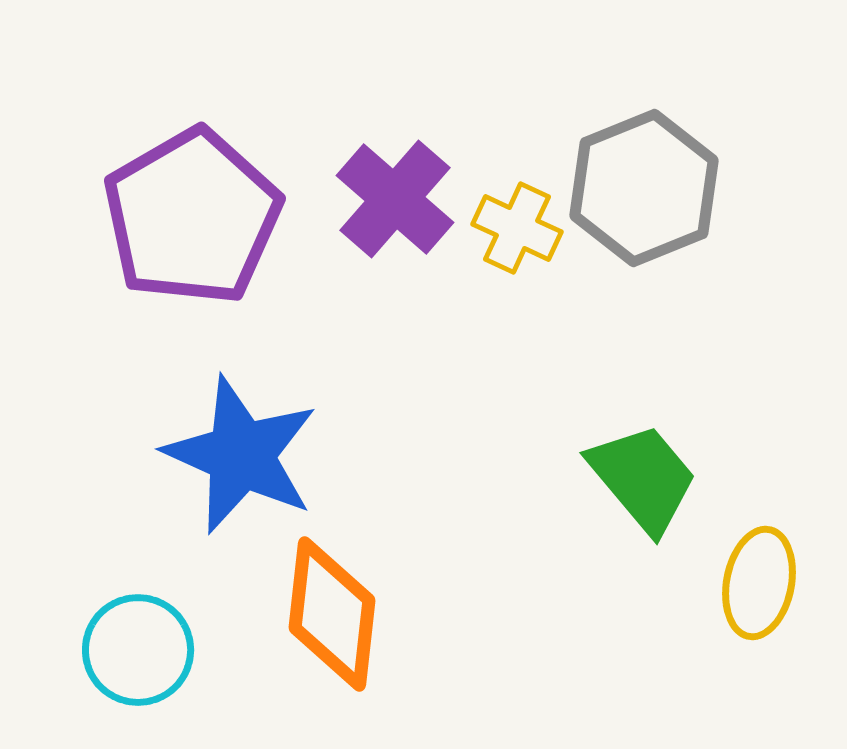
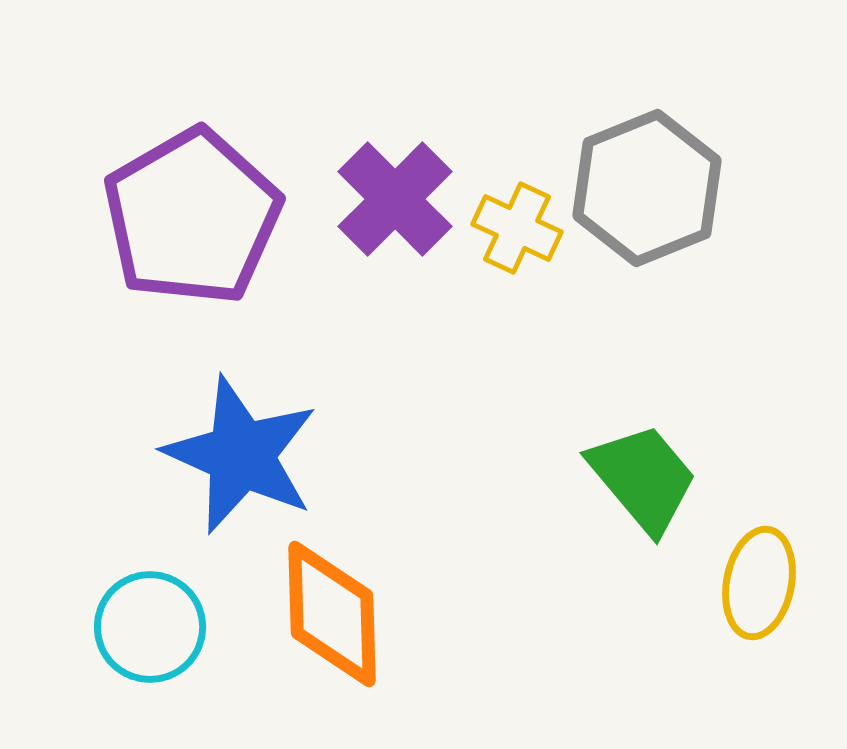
gray hexagon: moved 3 px right
purple cross: rotated 4 degrees clockwise
orange diamond: rotated 8 degrees counterclockwise
cyan circle: moved 12 px right, 23 px up
